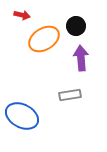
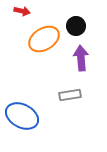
red arrow: moved 4 px up
